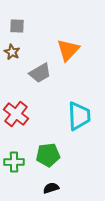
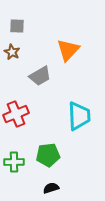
gray trapezoid: moved 3 px down
red cross: rotated 30 degrees clockwise
